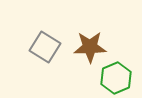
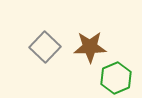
gray square: rotated 12 degrees clockwise
